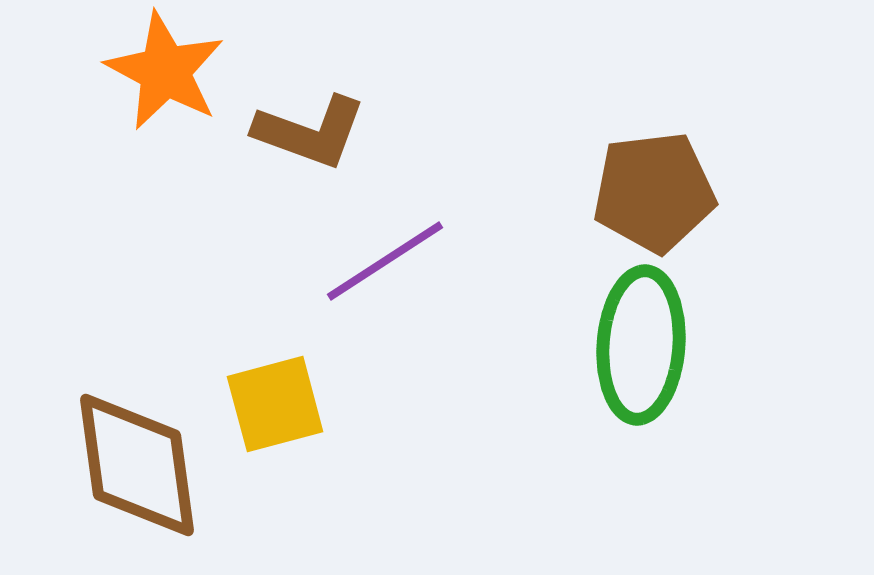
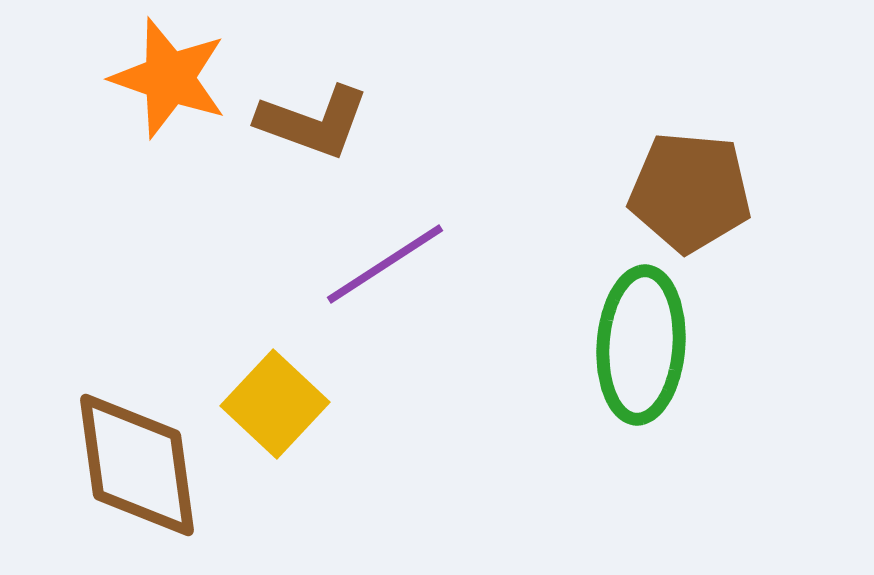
orange star: moved 4 px right, 7 px down; rotated 9 degrees counterclockwise
brown L-shape: moved 3 px right, 10 px up
brown pentagon: moved 36 px right; rotated 12 degrees clockwise
purple line: moved 3 px down
yellow square: rotated 32 degrees counterclockwise
